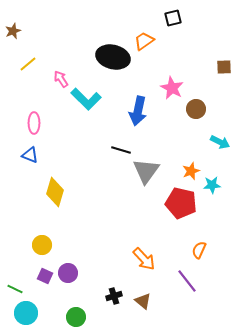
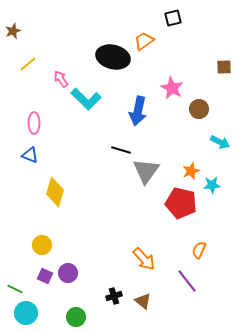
brown circle: moved 3 px right
